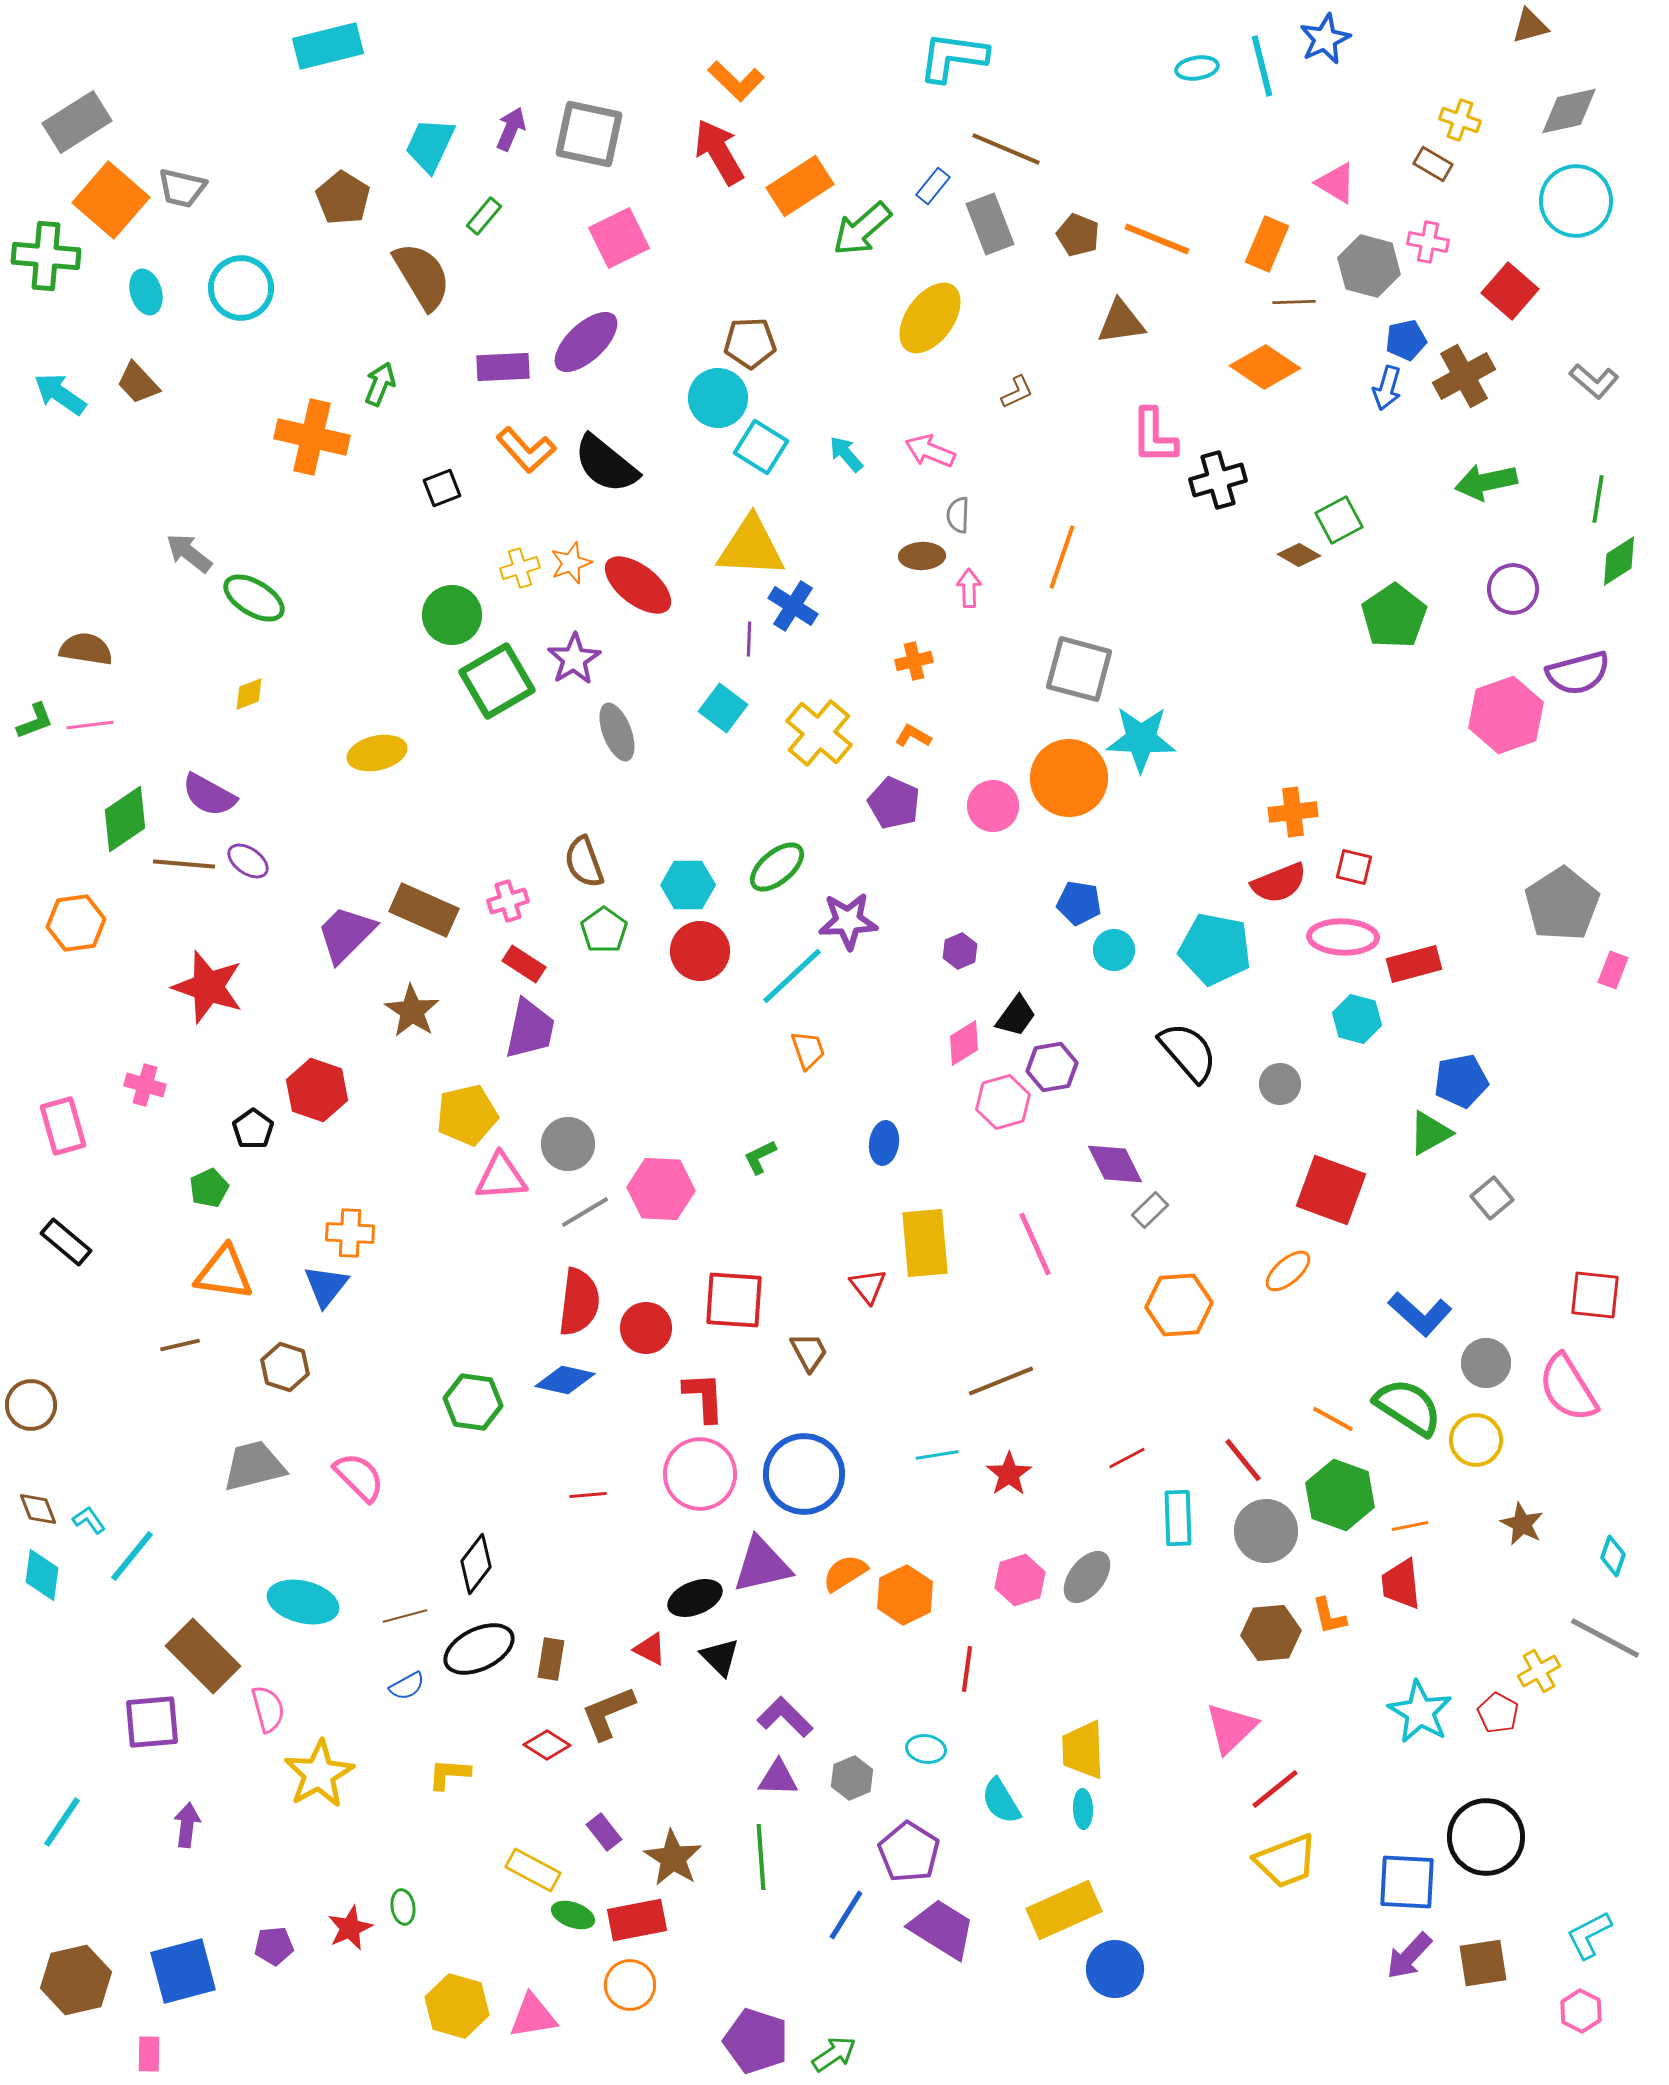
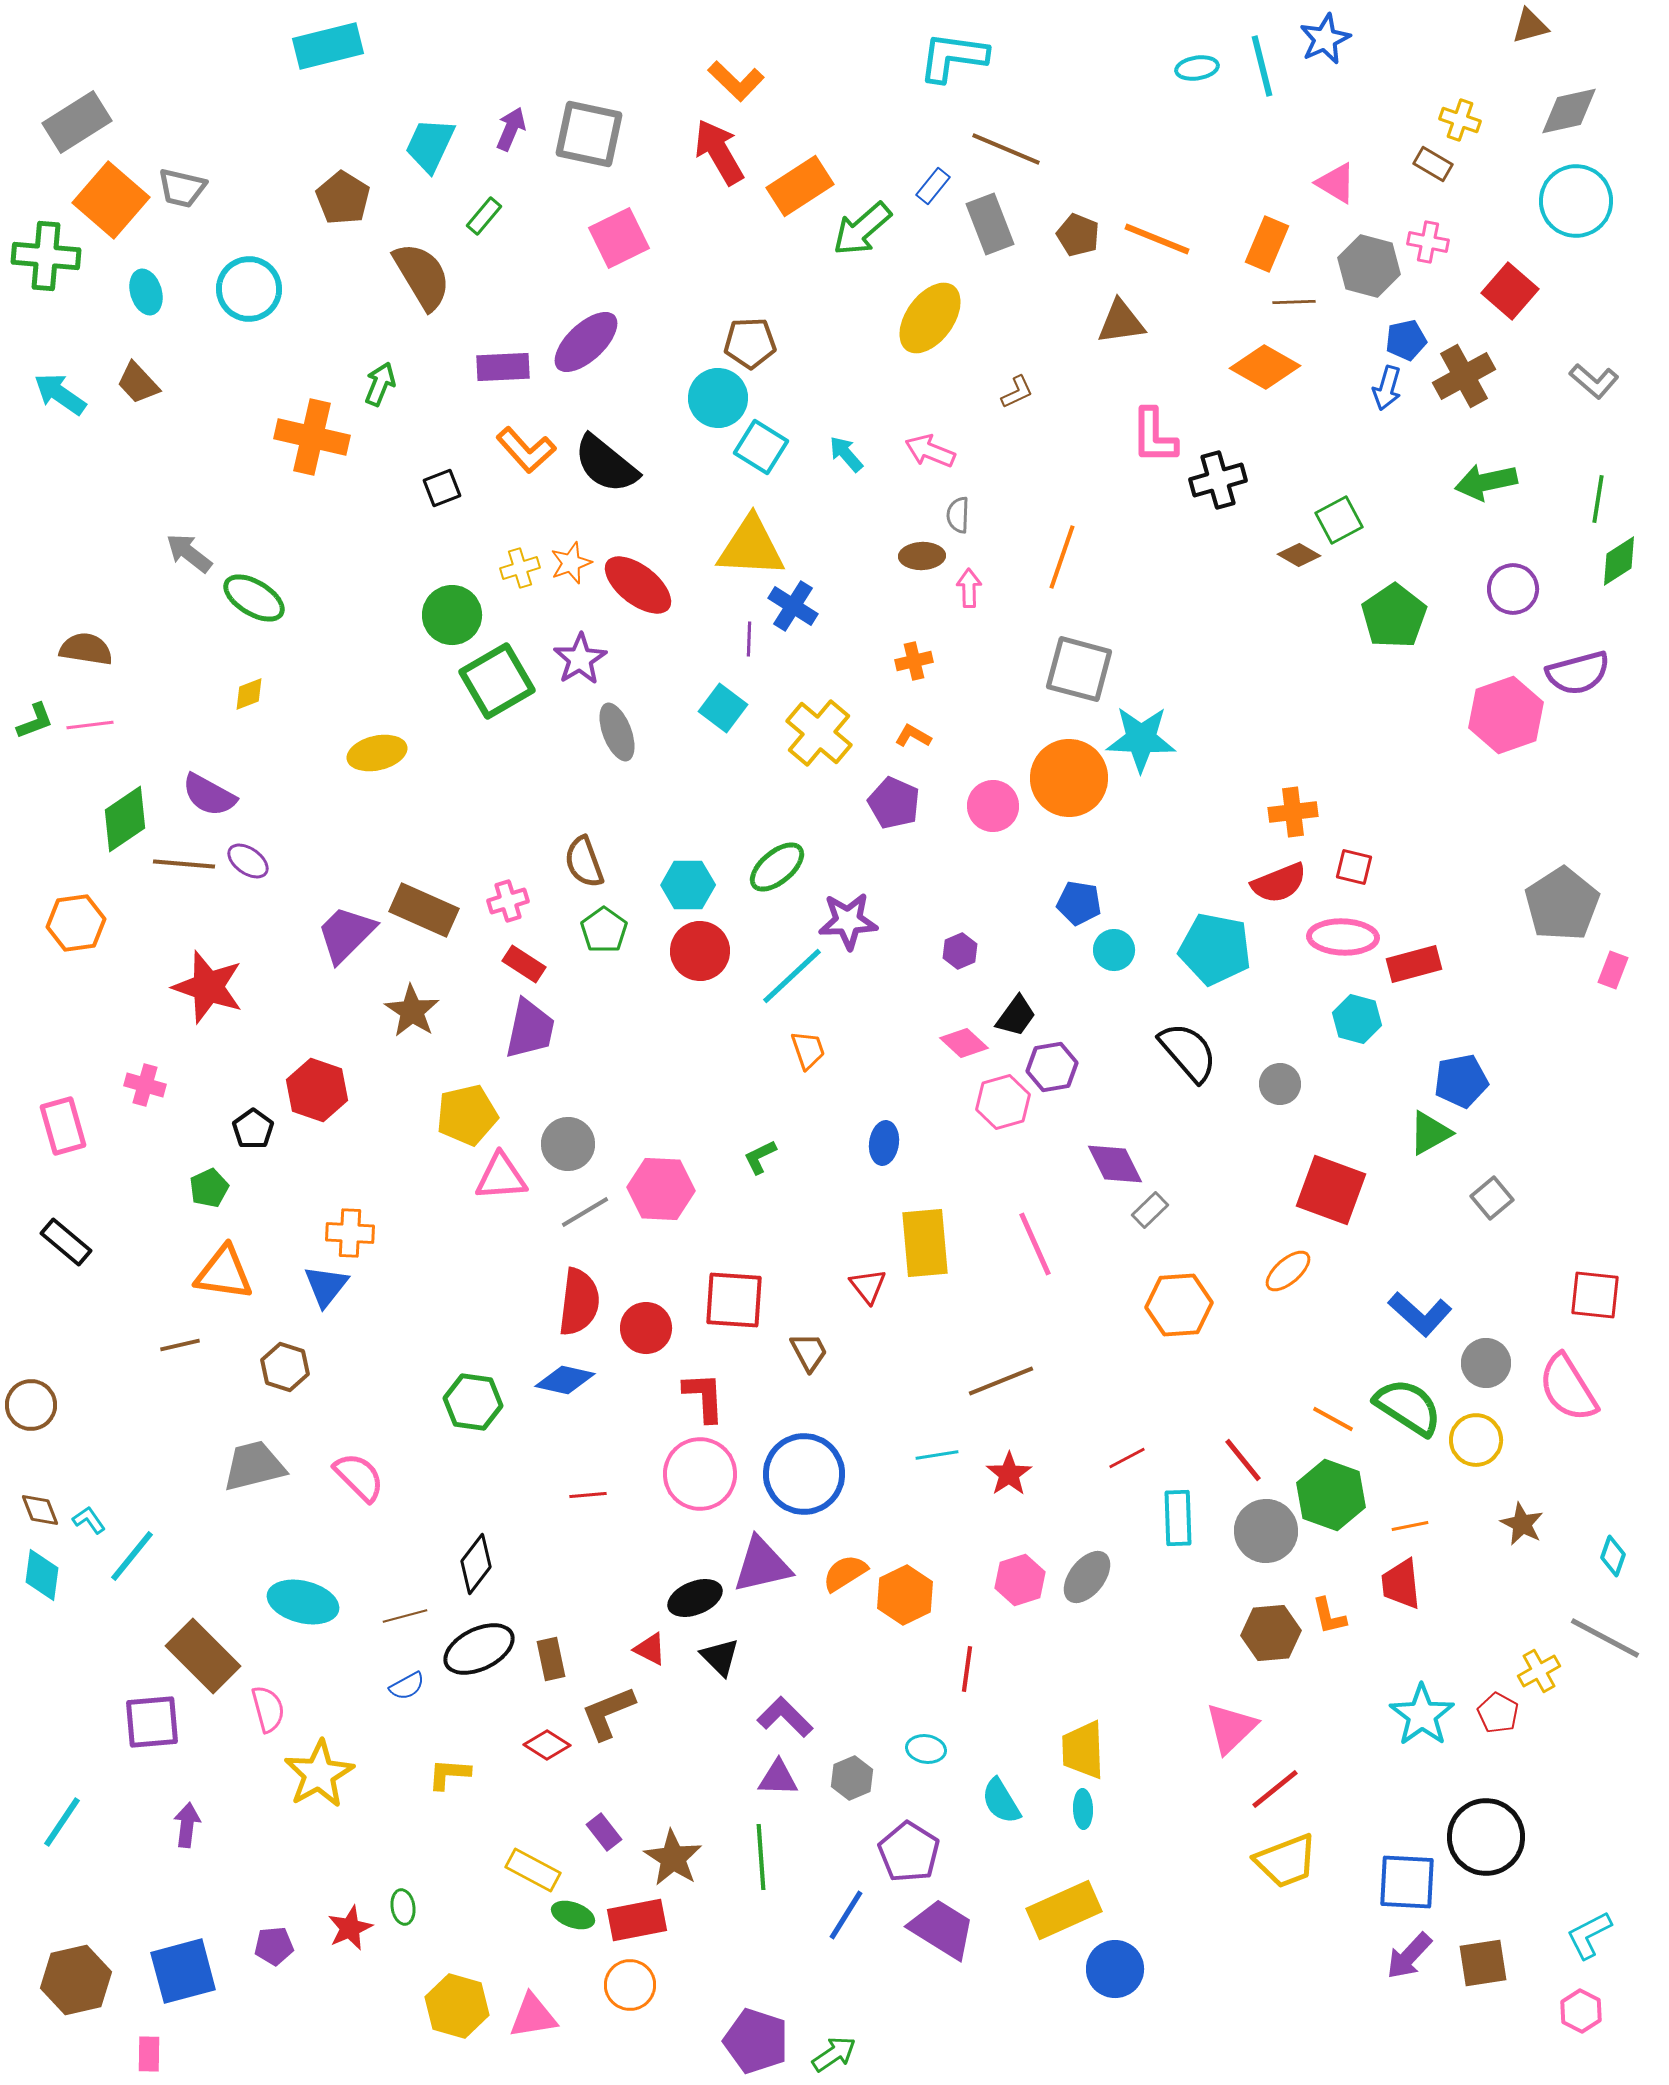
cyan circle at (241, 288): moved 8 px right, 1 px down
orange diamond at (1265, 367): rotated 4 degrees counterclockwise
purple star at (574, 659): moved 6 px right
pink diamond at (964, 1043): rotated 75 degrees clockwise
green hexagon at (1340, 1495): moved 9 px left
brown diamond at (38, 1509): moved 2 px right, 1 px down
brown rectangle at (551, 1659): rotated 21 degrees counterclockwise
cyan star at (1420, 1712): moved 2 px right, 3 px down; rotated 6 degrees clockwise
